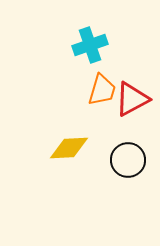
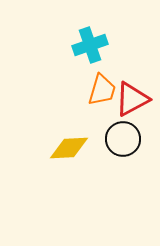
black circle: moved 5 px left, 21 px up
